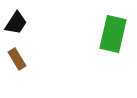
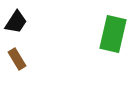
black trapezoid: moved 1 px up
